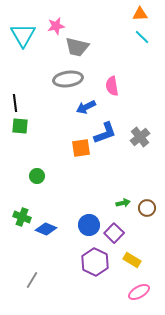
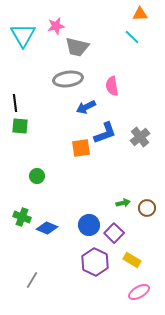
cyan line: moved 10 px left
blue diamond: moved 1 px right, 1 px up
